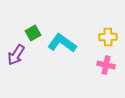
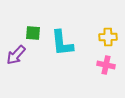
green square: rotated 35 degrees clockwise
cyan L-shape: rotated 132 degrees counterclockwise
purple arrow: rotated 10 degrees clockwise
